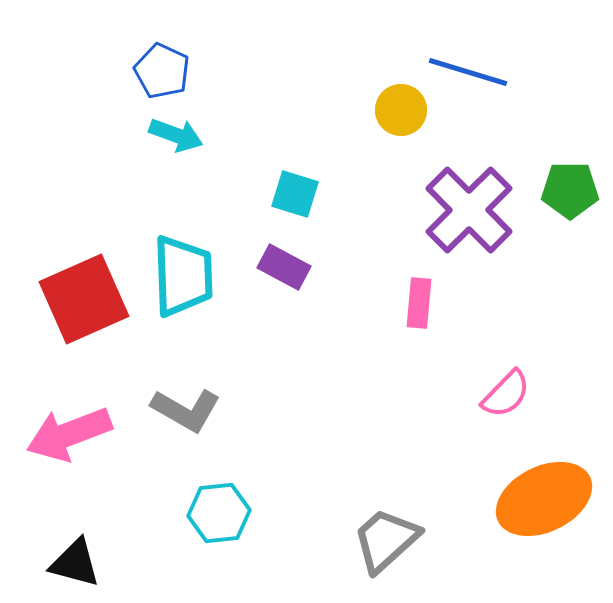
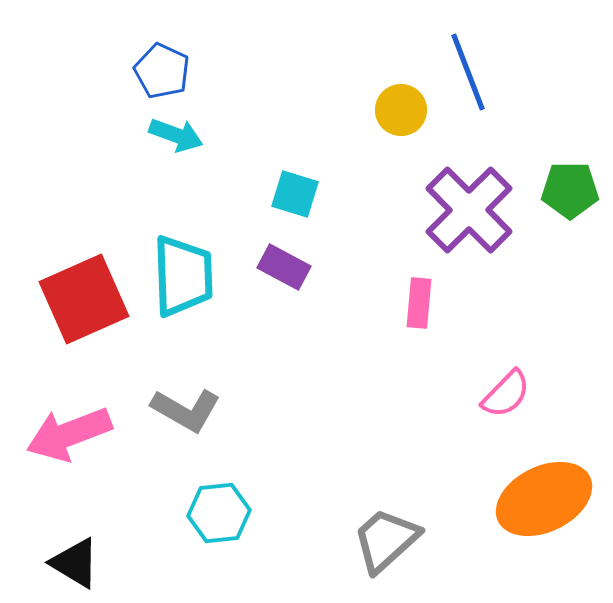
blue line: rotated 52 degrees clockwise
black triangle: rotated 16 degrees clockwise
